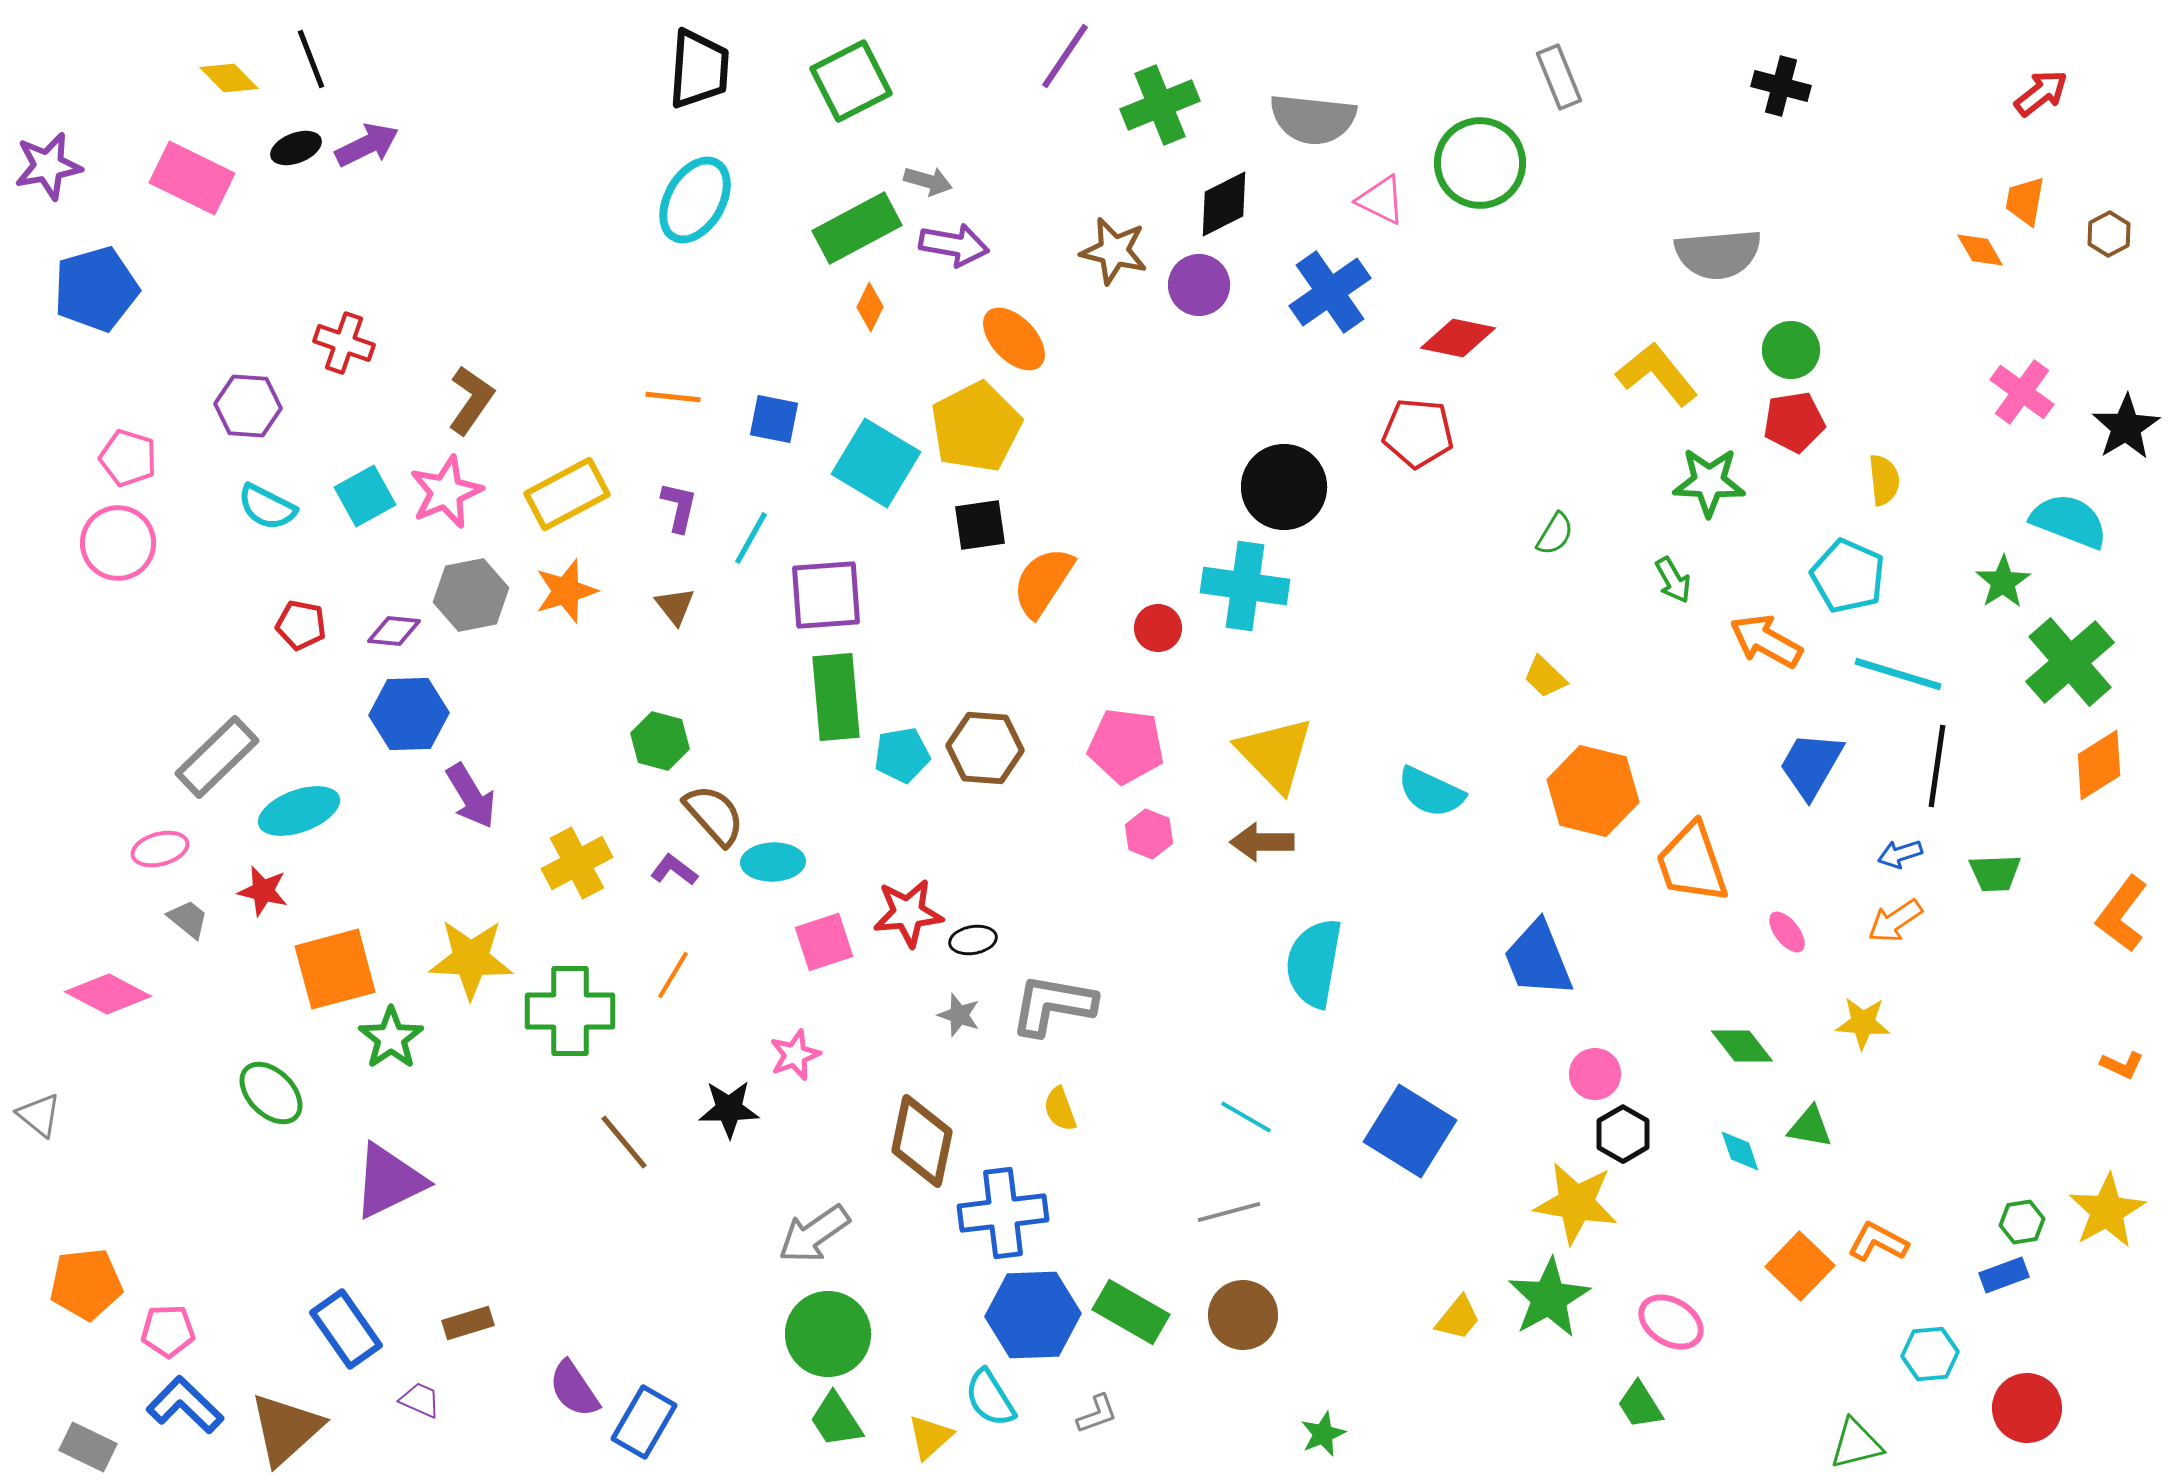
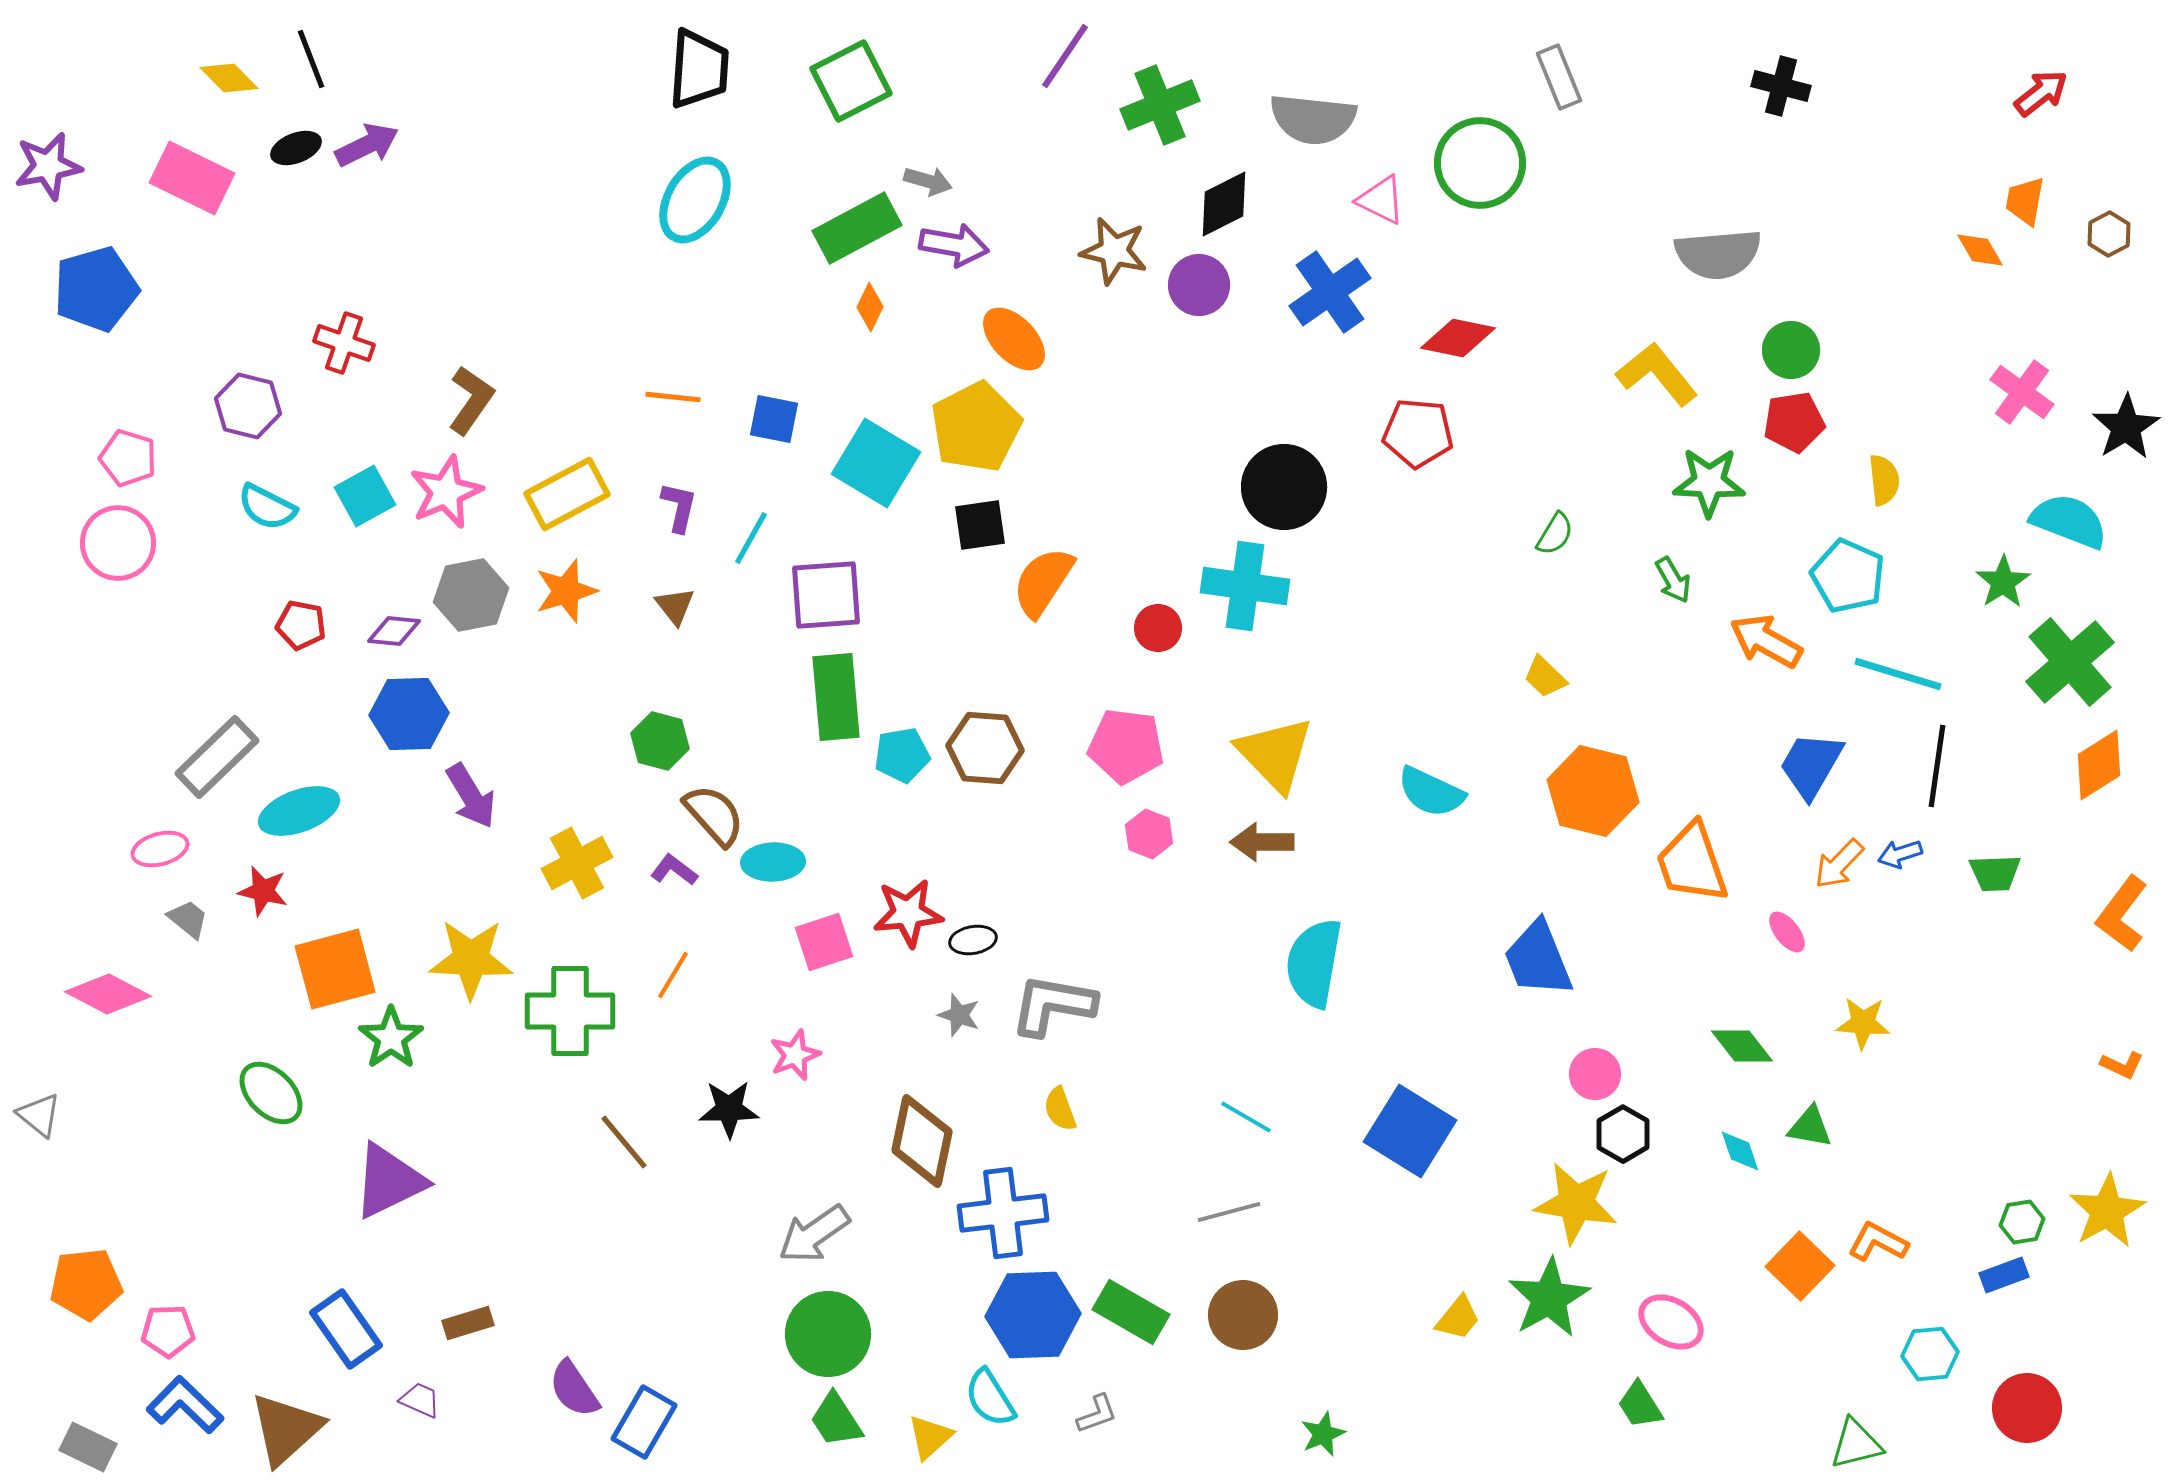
purple hexagon at (248, 406): rotated 10 degrees clockwise
orange arrow at (1895, 921): moved 56 px left, 57 px up; rotated 12 degrees counterclockwise
